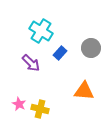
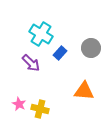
cyan cross: moved 3 px down
